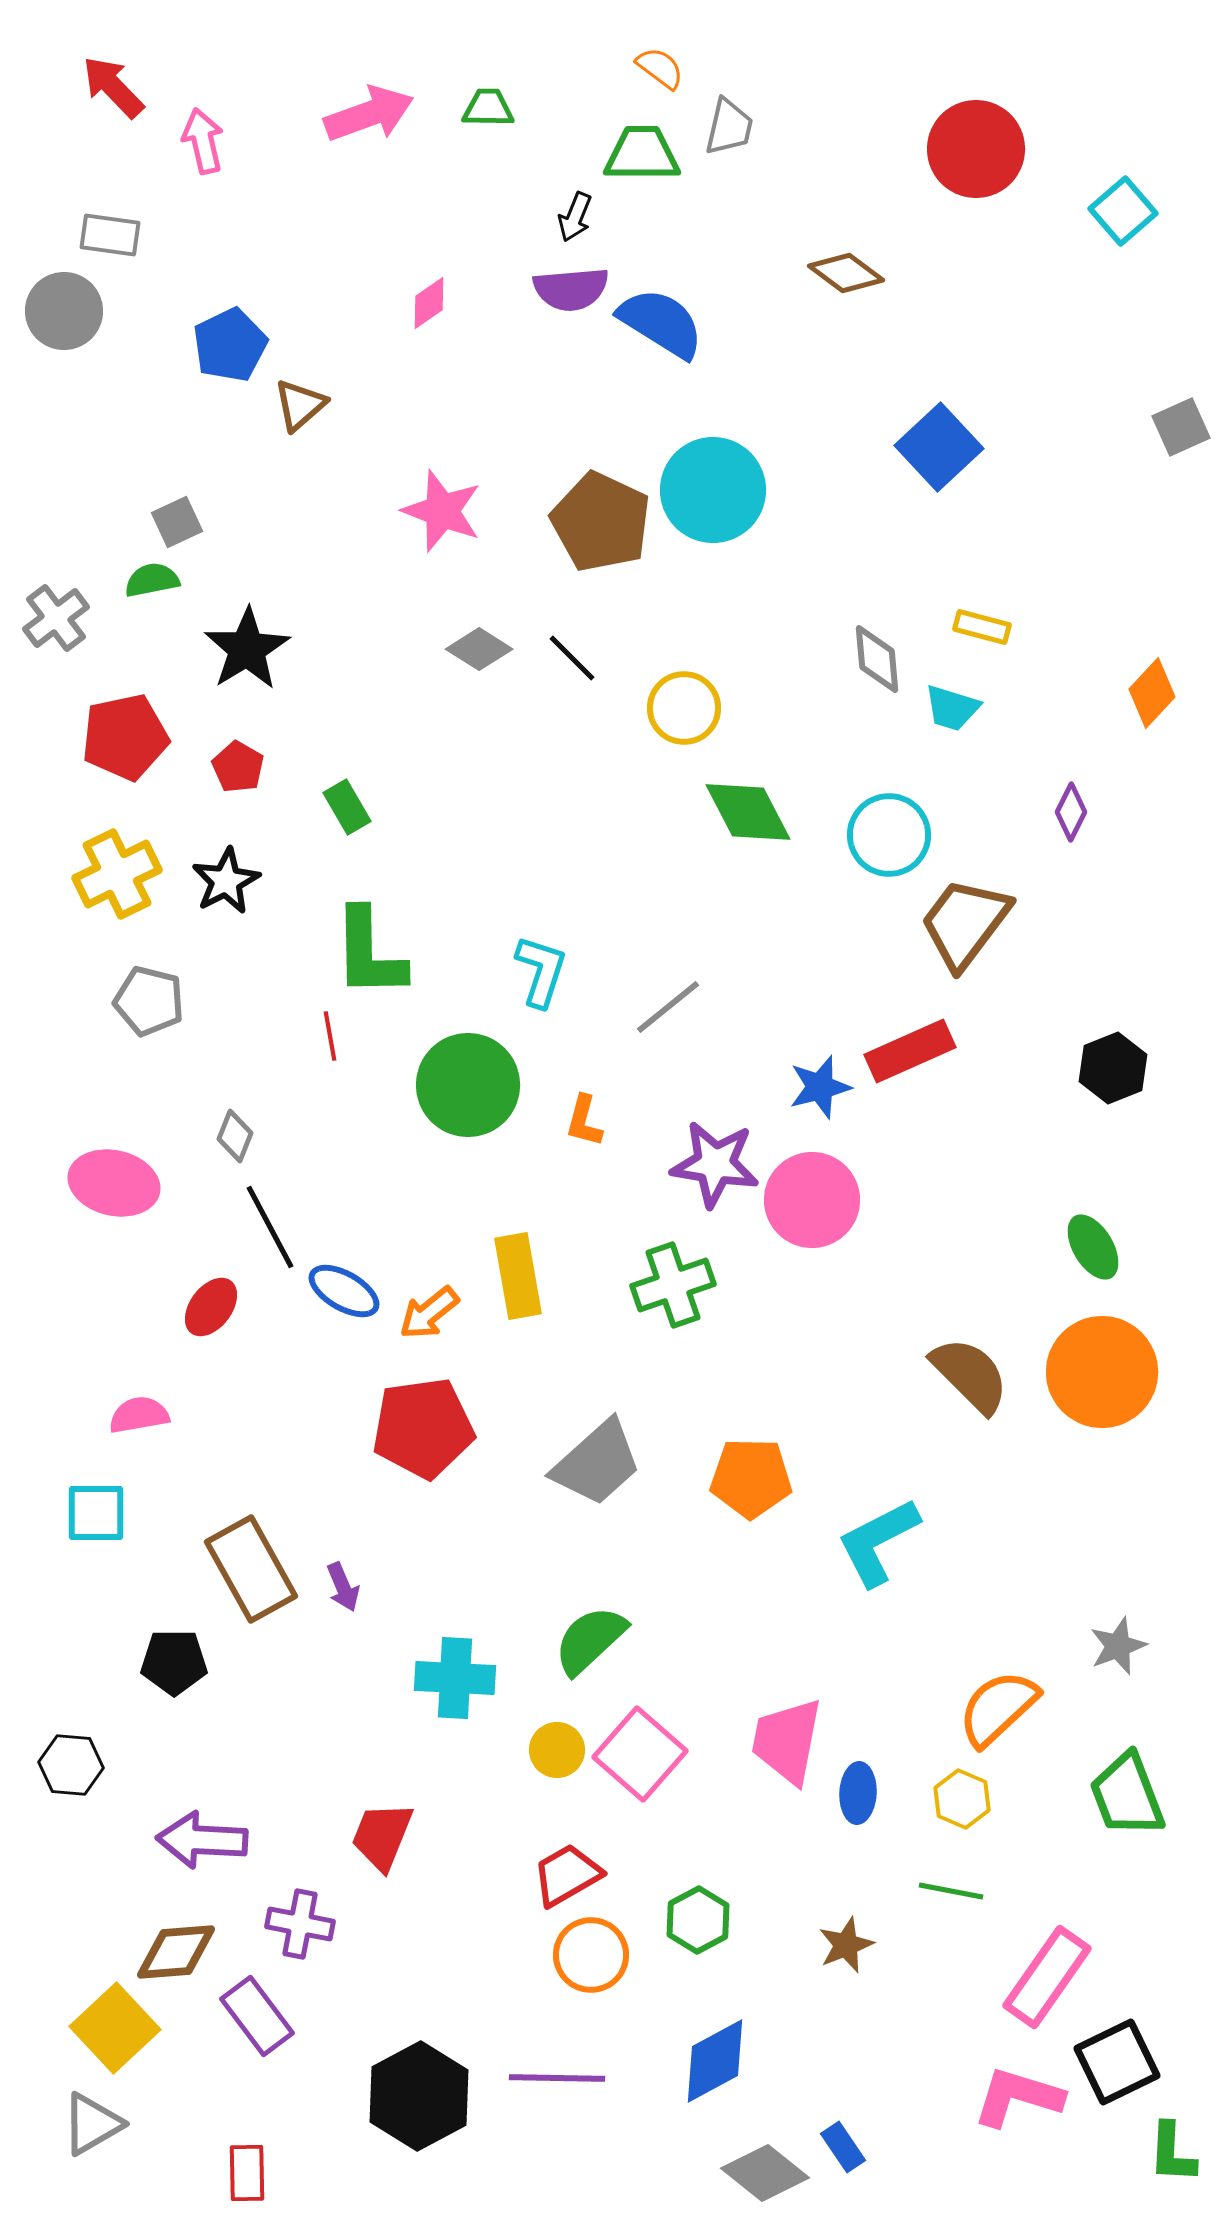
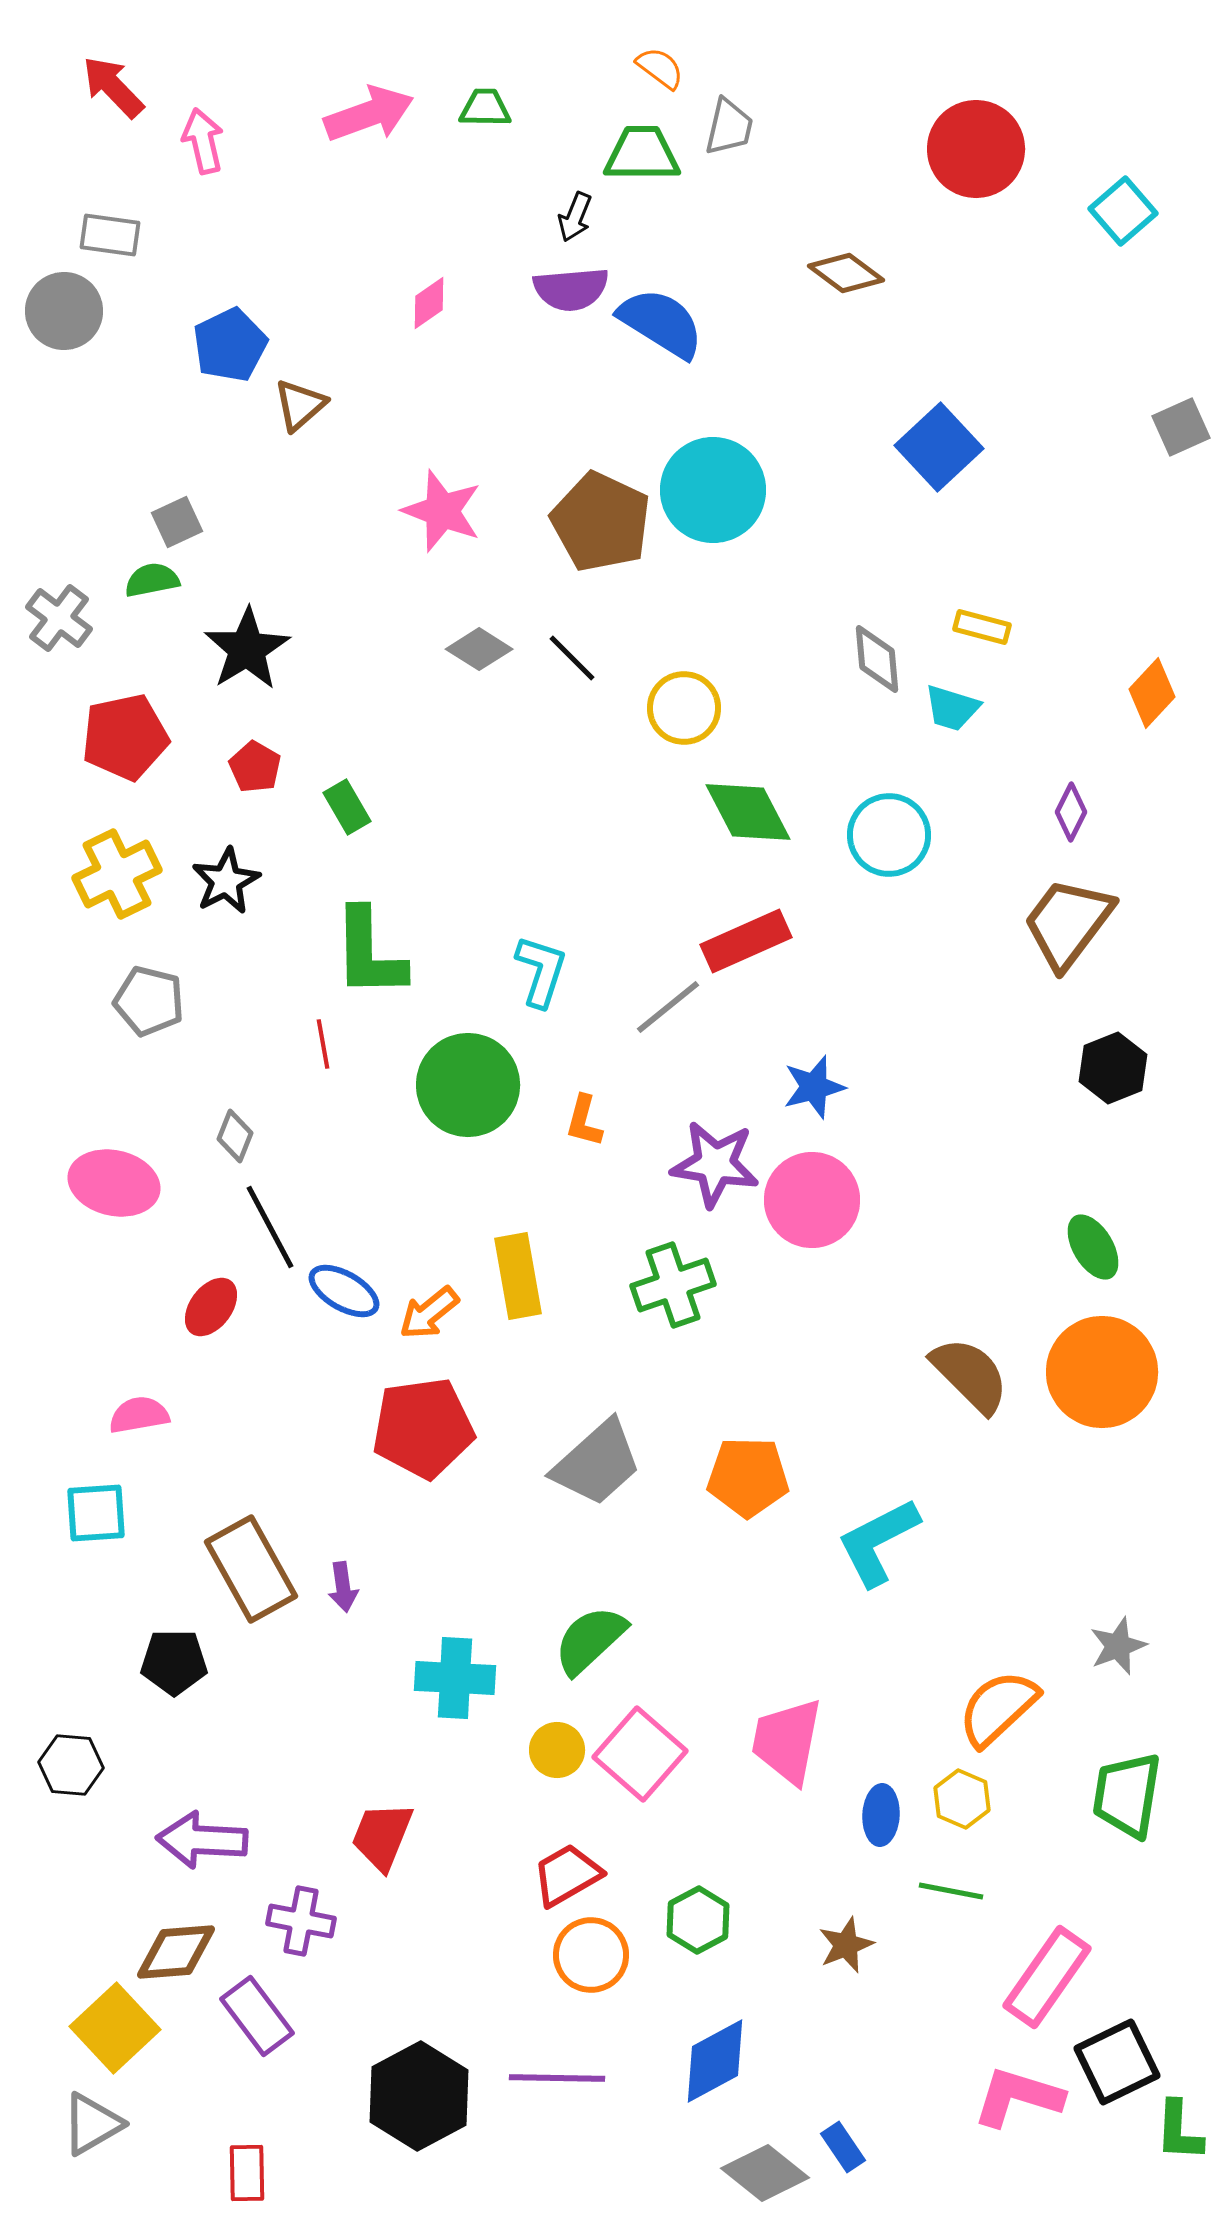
green trapezoid at (488, 108): moved 3 px left
gray cross at (56, 618): moved 3 px right; rotated 16 degrees counterclockwise
red pentagon at (238, 767): moved 17 px right
brown trapezoid at (965, 923): moved 103 px right
red line at (330, 1036): moved 7 px left, 8 px down
red rectangle at (910, 1051): moved 164 px left, 110 px up
blue star at (820, 1087): moved 6 px left
orange pentagon at (751, 1478): moved 3 px left, 1 px up
cyan square at (96, 1513): rotated 4 degrees counterclockwise
purple arrow at (343, 1587): rotated 15 degrees clockwise
blue ellipse at (858, 1793): moved 23 px right, 22 px down
green trapezoid at (1127, 1795): rotated 30 degrees clockwise
purple cross at (300, 1924): moved 1 px right, 3 px up
green L-shape at (1172, 2153): moved 7 px right, 22 px up
